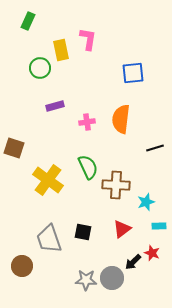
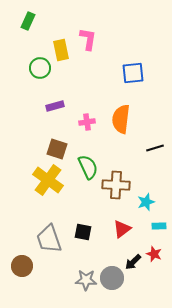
brown square: moved 43 px right, 1 px down
red star: moved 2 px right, 1 px down
